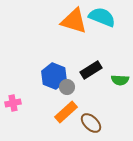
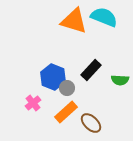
cyan semicircle: moved 2 px right
black rectangle: rotated 15 degrees counterclockwise
blue hexagon: moved 1 px left, 1 px down
gray circle: moved 1 px down
pink cross: moved 20 px right; rotated 28 degrees counterclockwise
